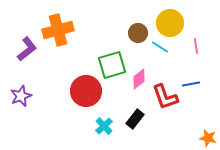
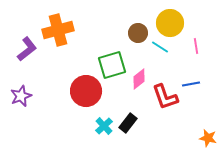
black rectangle: moved 7 px left, 4 px down
